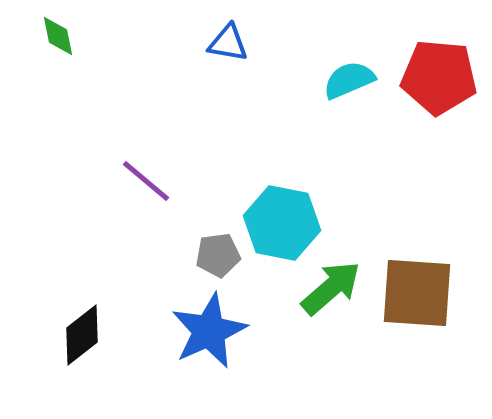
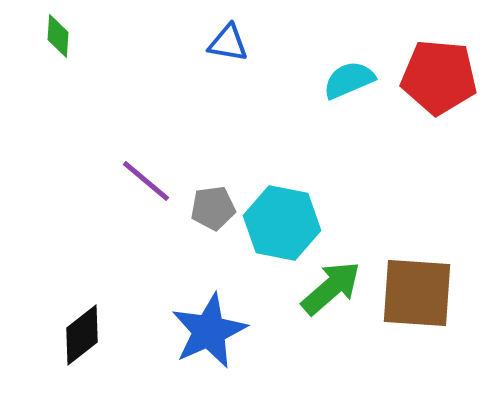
green diamond: rotated 15 degrees clockwise
gray pentagon: moved 5 px left, 47 px up
